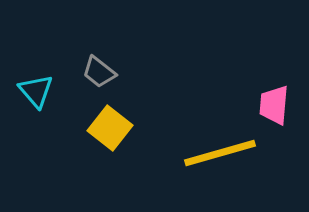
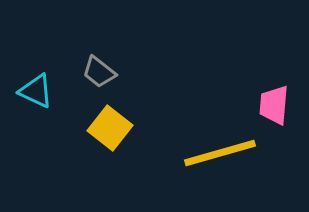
cyan triangle: rotated 24 degrees counterclockwise
